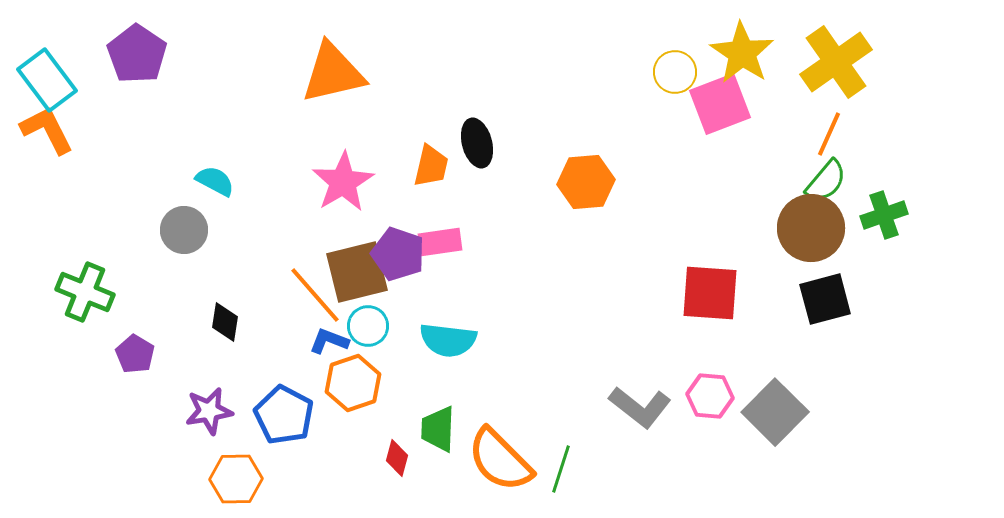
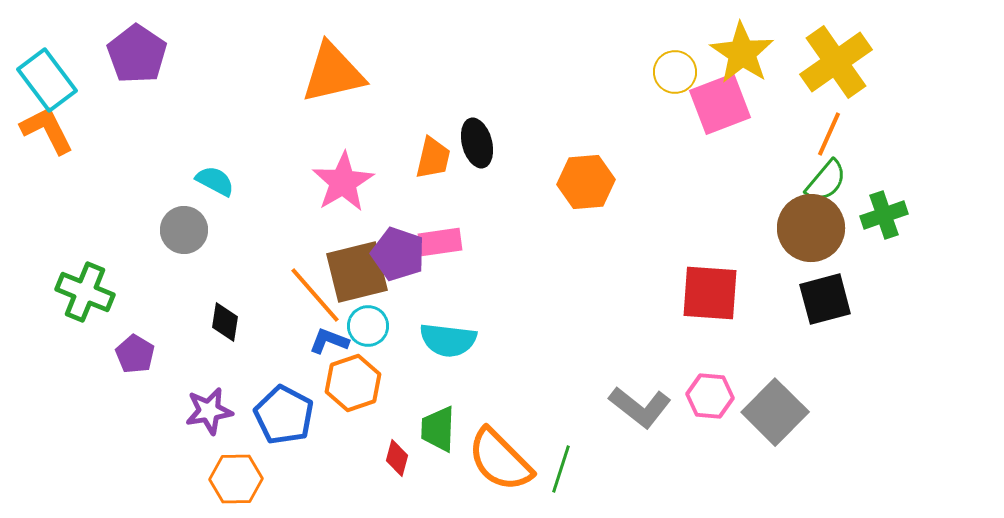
orange trapezoid at (431, 166): moved 2 px right, 8 px up
